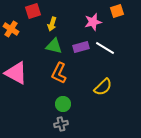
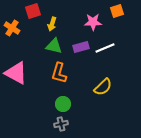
pink star: rotated 12 degrees clockwise
orange cross: moved 1 px right, 1 px up
white line: rotated 54 degrees counterclockwise
orange L-shape: rotated 10 degrees counterclockwise
